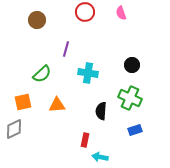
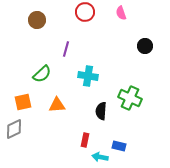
black circle: moved 13 px right, 19 px up
cyan cross: moved 3 px down
blue rectangle: moved 16 px left, 16 px down; rotated 32 degrees clockwise
